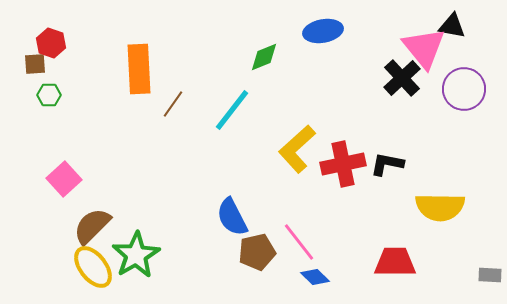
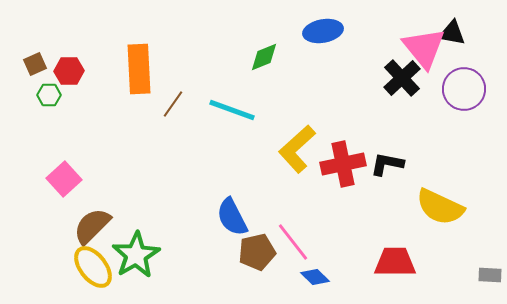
black triangle: moved 7 px down
red hexagon: moved 18 px right, 28 px down; rotated 20 degrees counterclockwise
brown square: rotated 20 degrees counterclockwise
cyan line: rotated 72 degrees clockwise
yellow semicircle: rotated 24 degrees clockwise
pink line: moved 6 px left
